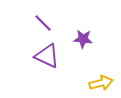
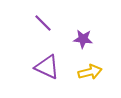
purple triangle: moved 11 px down
yellow arrow: moved 11 px left, 11 px up
